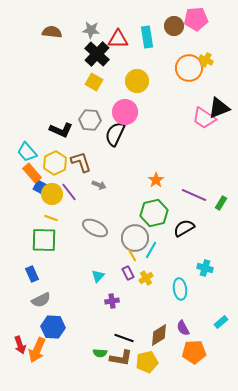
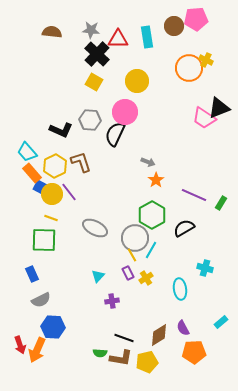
yellow hexagon at (55, 163): moved 3 px down
gray arrow at (99, 185): moved 49 px right, 23 px up
green hexagon at (154, 213): moved 2 px left, 2 px down; rotated 16 degrees counterclockwise
